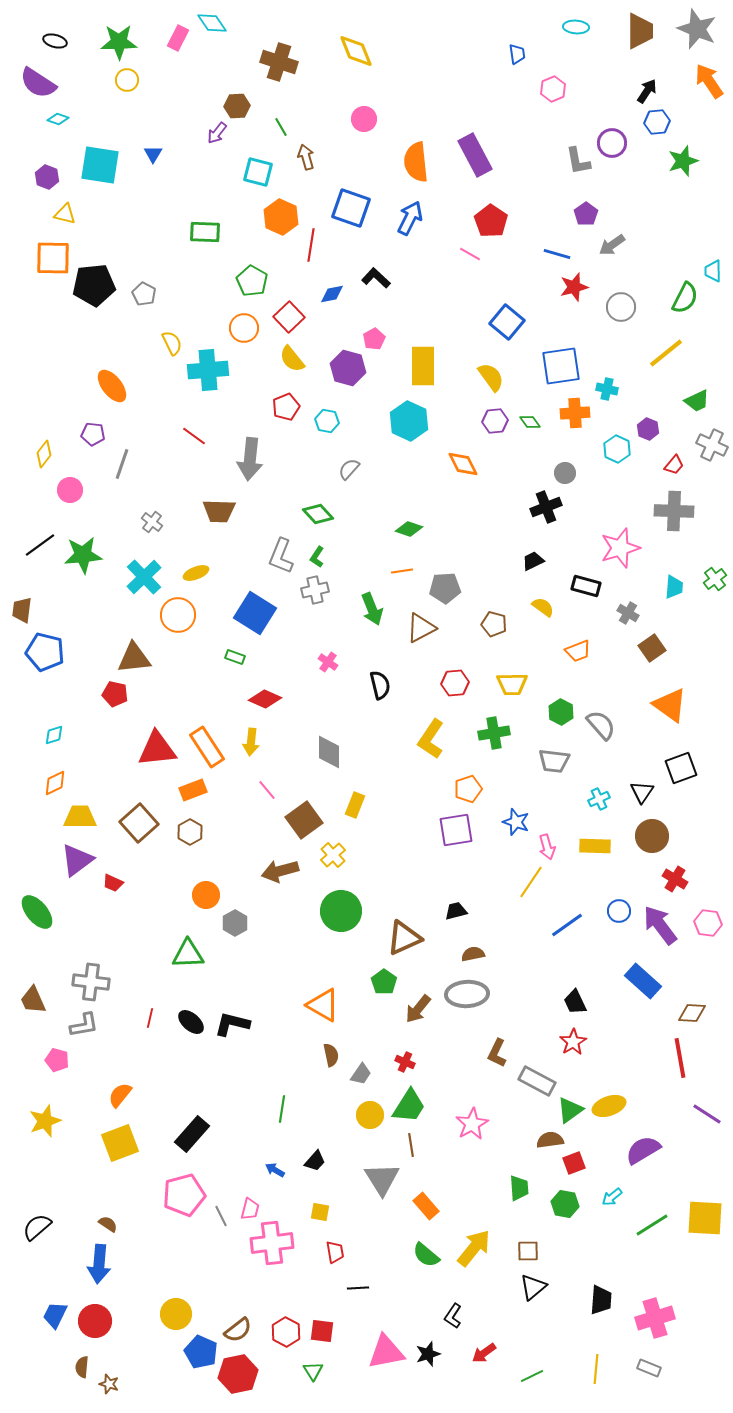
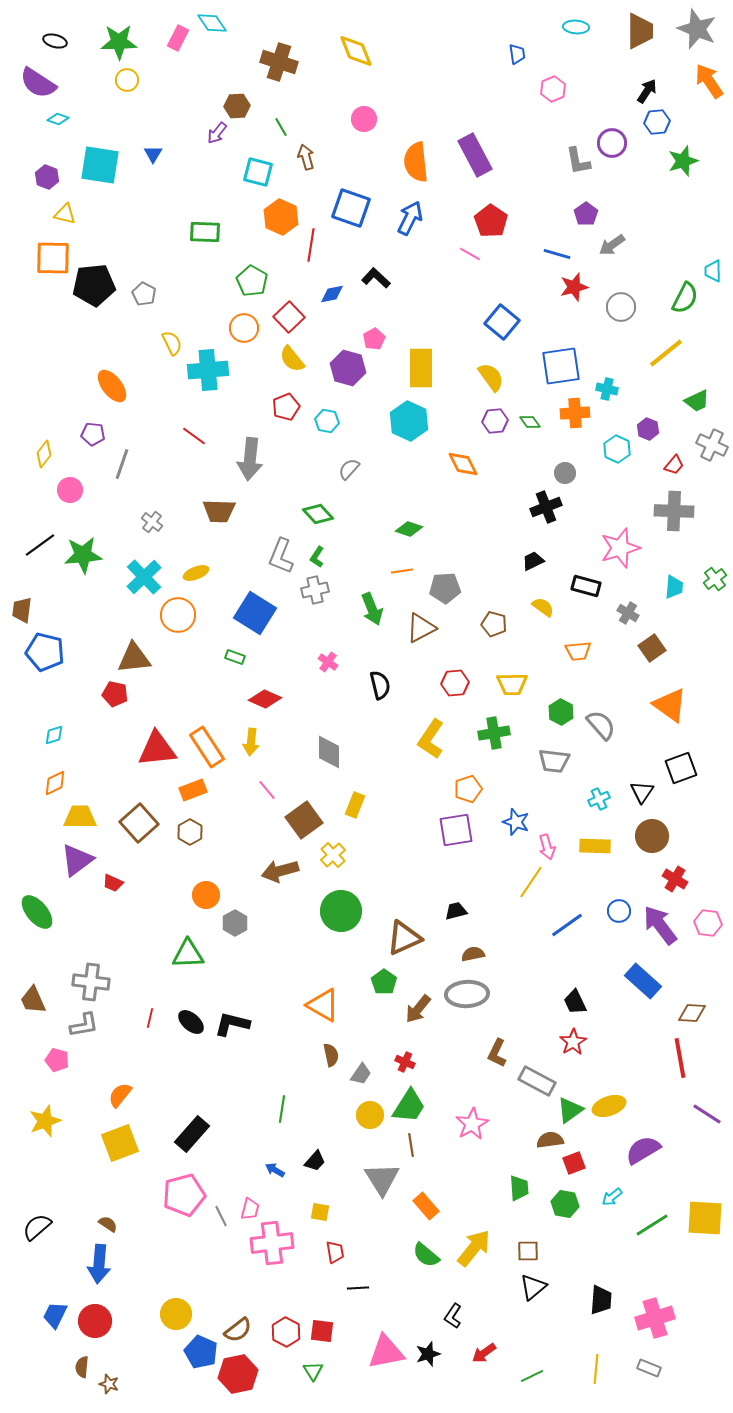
blue square at (507, 322): moved 5 px left
yellow rectangle at (423, 366): moved 2 px left, 2 px down
orange trapezoid at (578, 651): rotated 16 degrees clockwise
